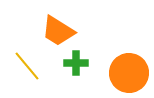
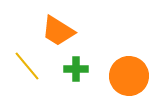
green cross: moved 6 px down
orange circle: moved 3 px down
